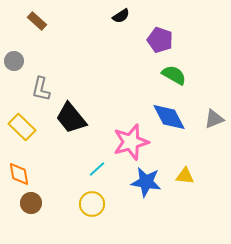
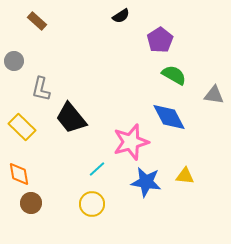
purple pentagon: rotated 20 degrees clockwise
gray triangle: moved 24 px up; rotated 30 degrees clockwise
